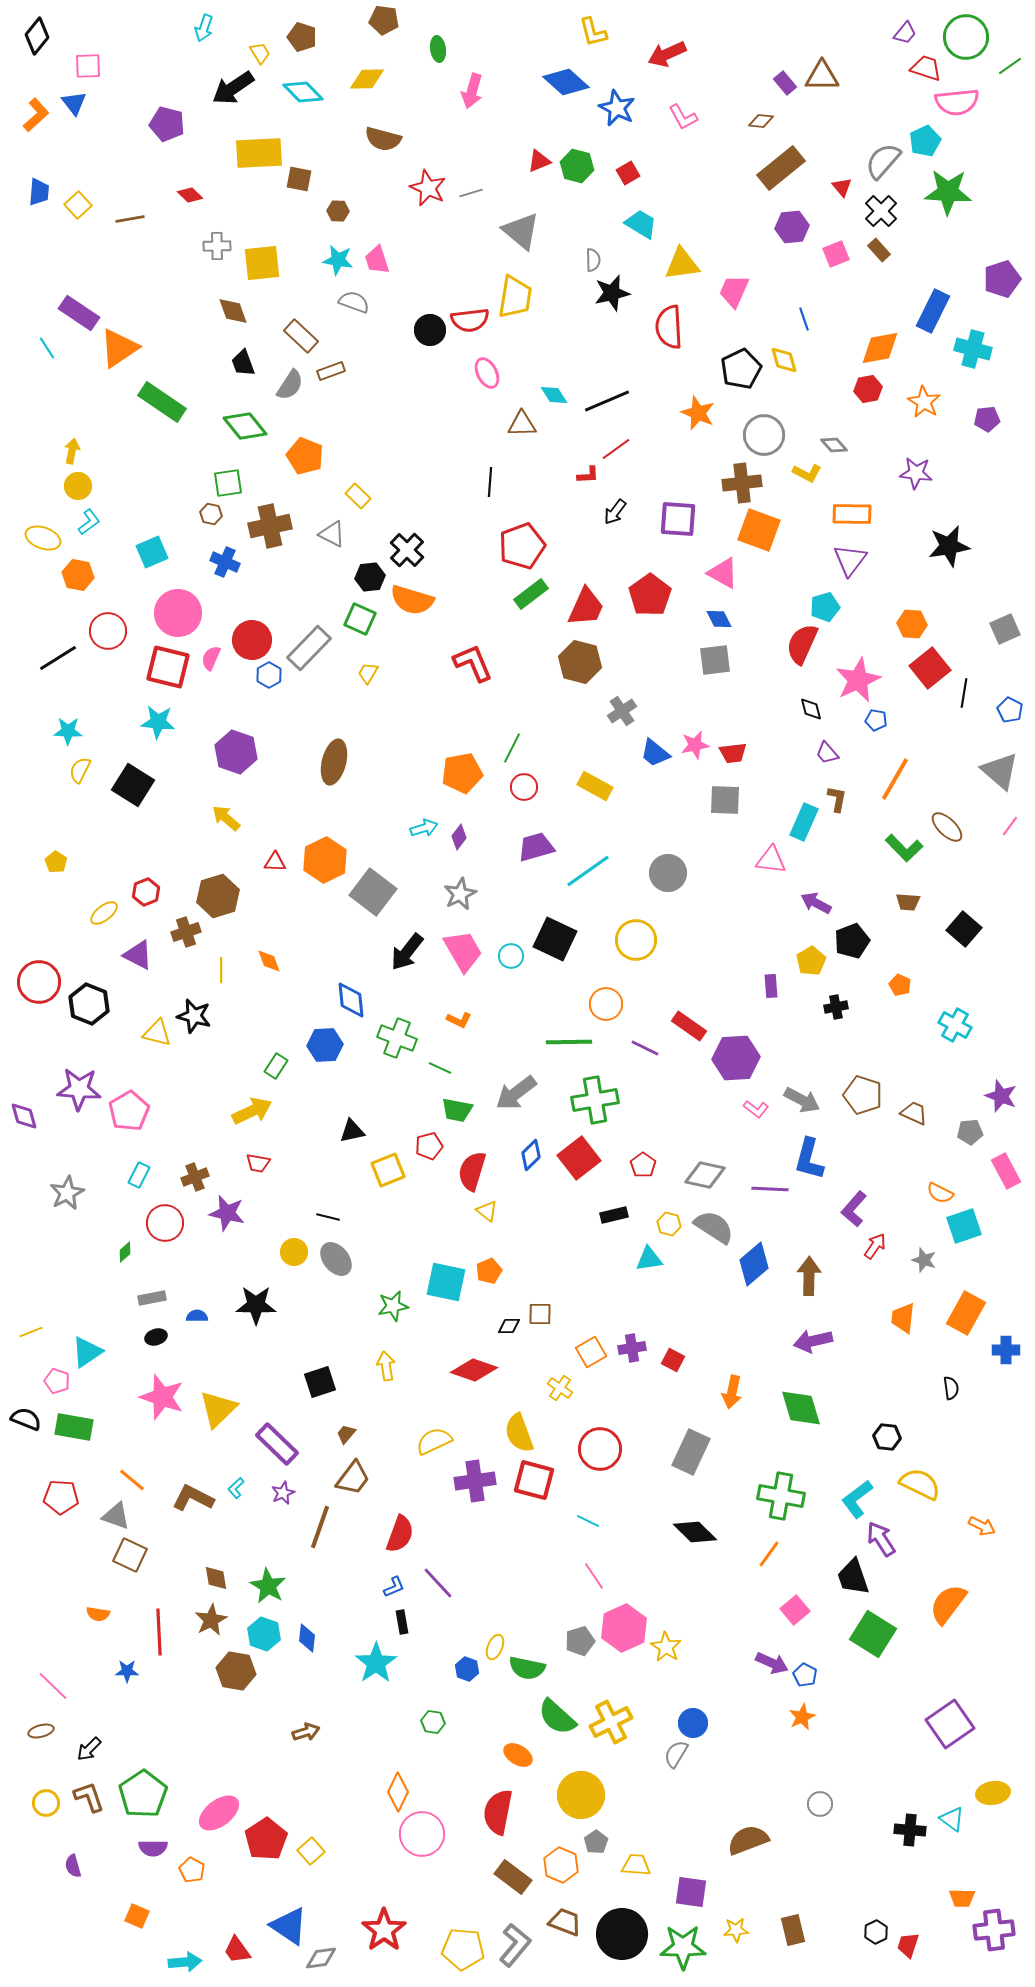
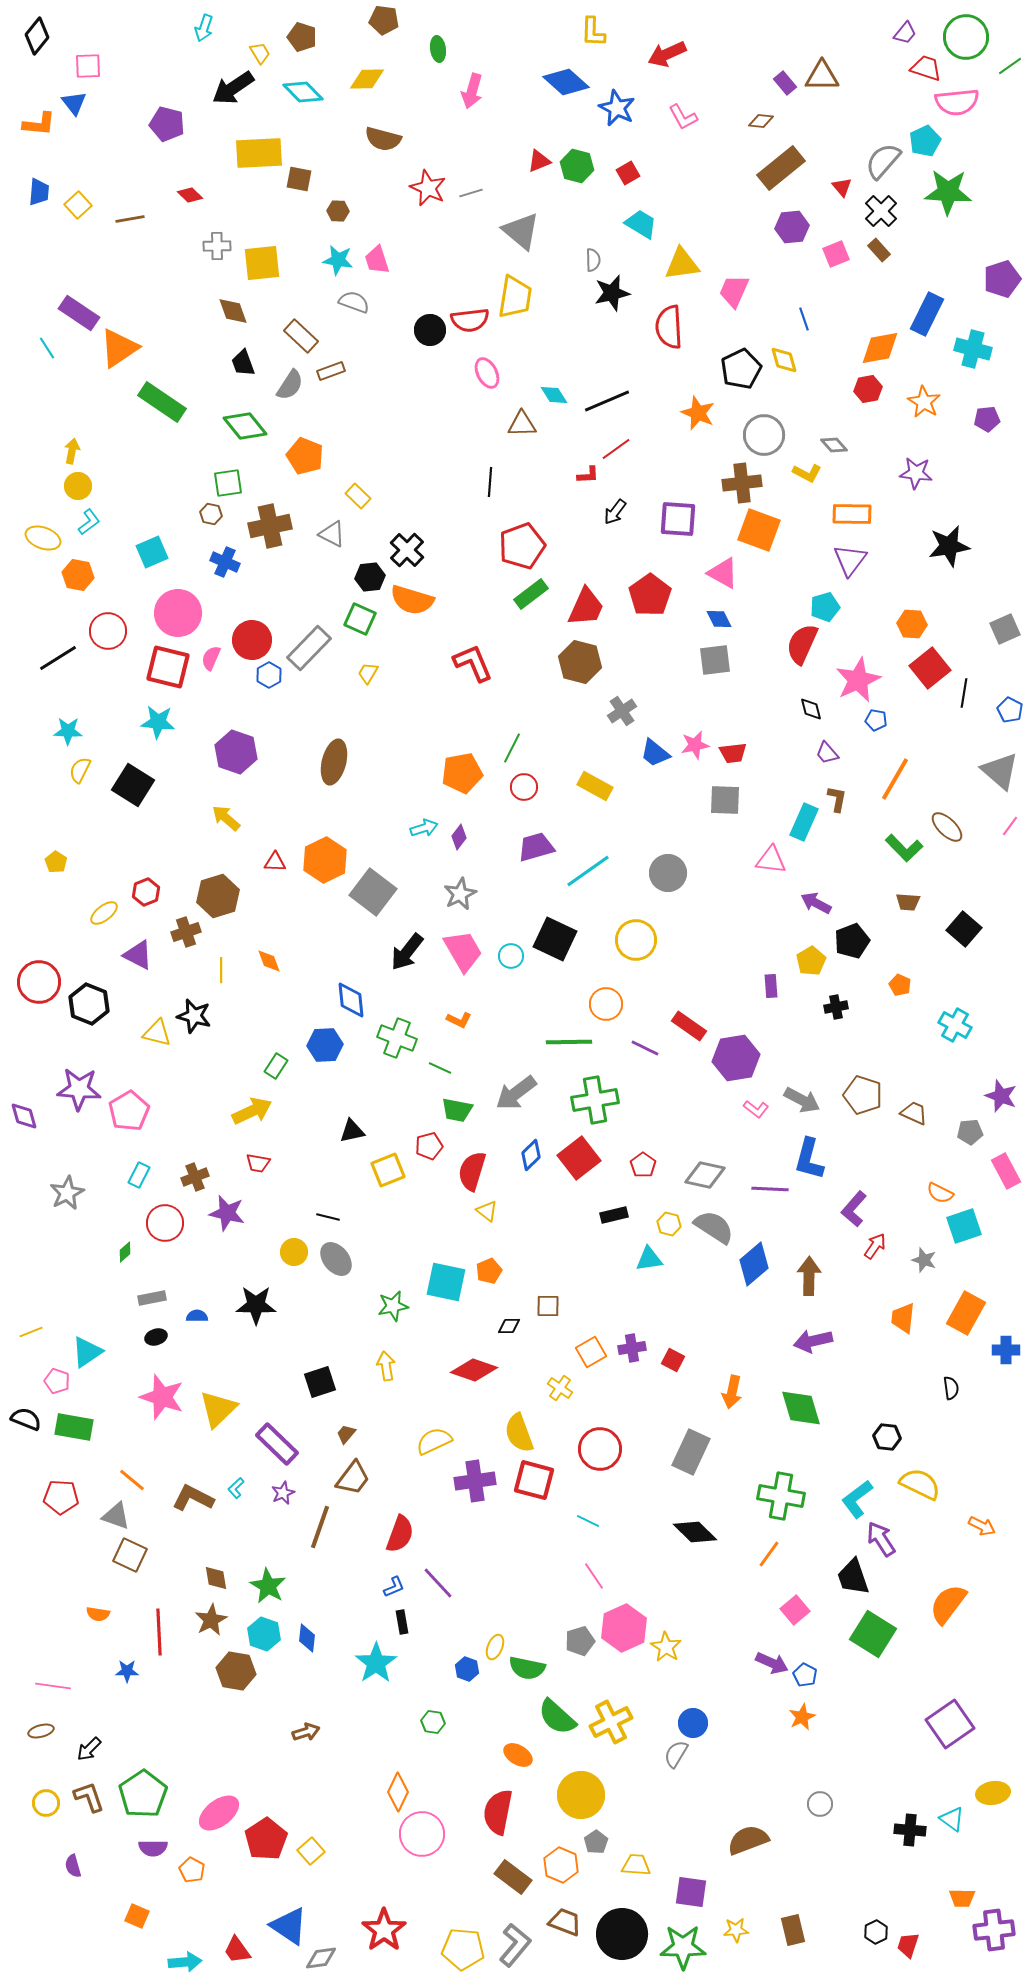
yellow L-shape at (593, 32): rotated 16 degrees clockwise
orange L-shape at (36, 115): moved 3 px right, 9 px down; rotated 48 degrees clockwise
blue rectangle at (933, 311): moved 6 px left, 3 px down
purple hexagon at (736, 1058): rotated 6 degrees counterclockwise
brown square at (540, 1314): moved 8 px right, 8 px up
pink line at (53, 1686): rotated 36 degrees counterclockwise
